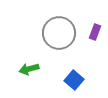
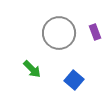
purple rectangle: rotated 42 degrees counterclockwise
green arrow: moved 3 px right; rotated 120 degrees counterclockwise
